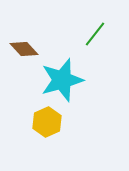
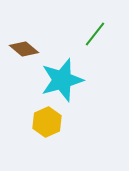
brown diamond: rotated 8 degrees counterclockwise
